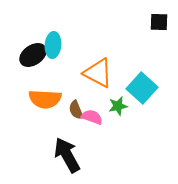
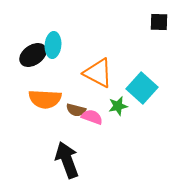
brown semicircle: rotated 54 degrees counterclockwise
black arrow: moved 5 px down; rotated 9 degrees clockwise
